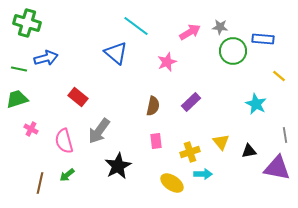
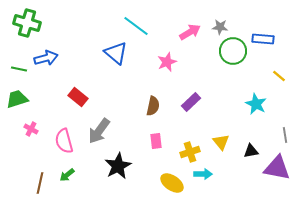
black triangle: moved 2 px right
